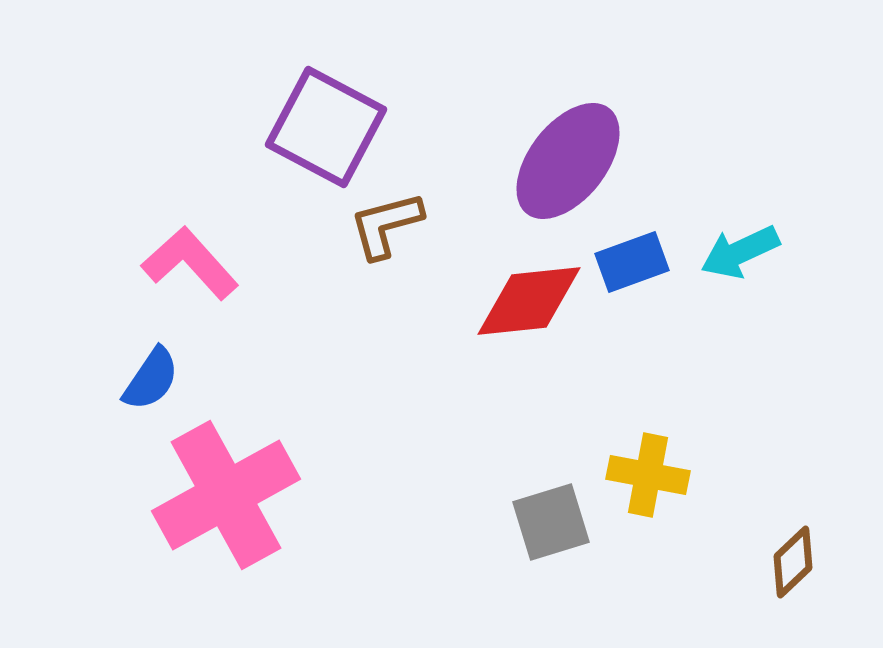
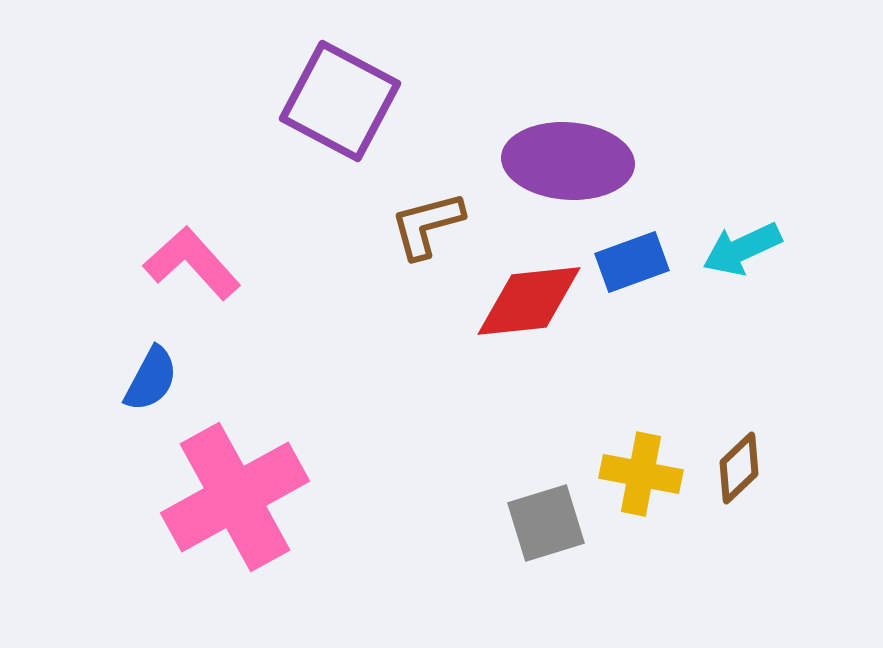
purple square: moved 14 px right, 26 px up
purple ellipse: rotated 56 degrees clockwise
brown L-shape: moved 41 px right
cyan arrow: moved 2 px right, 3 px up
pink L-shape: moved 2 px right
blue semicircle: rotated 6 degrees counterclockwise
yellow cross: moved 7 px left, 1 px up
pink cross: moved 9 px right, 2 px down
gray square: moved 5 px left, 1 px down
brown diamond: moved 54 px left, 94 px up
